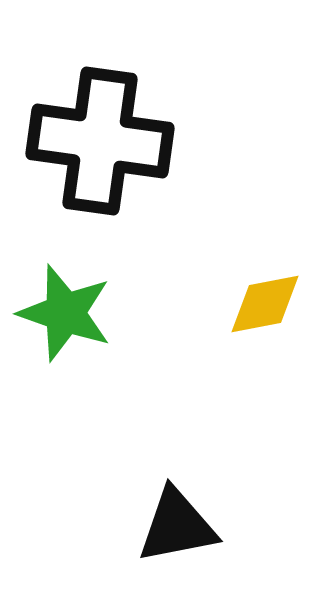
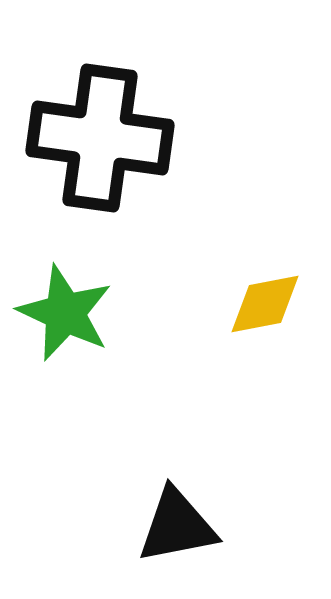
black cross: moved 3 px up
green star: rotated 6 degrees clockwise
